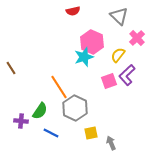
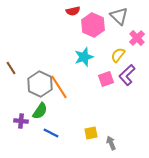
pink hexagon: moved 1 px right, 17 px up
pink square: moved 3 px left, 2 px up
gray hexagon: moved 35 px left, 24 px up
